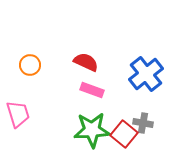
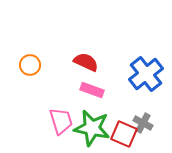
pink trapezoid: moved 43 px right, 7 px down
gray cross: rotated 18 degrees clockwise
green star: moved 2 px up; rotated 15 degrees clockwise
red square: rotated 16 degrees counterclockwise
